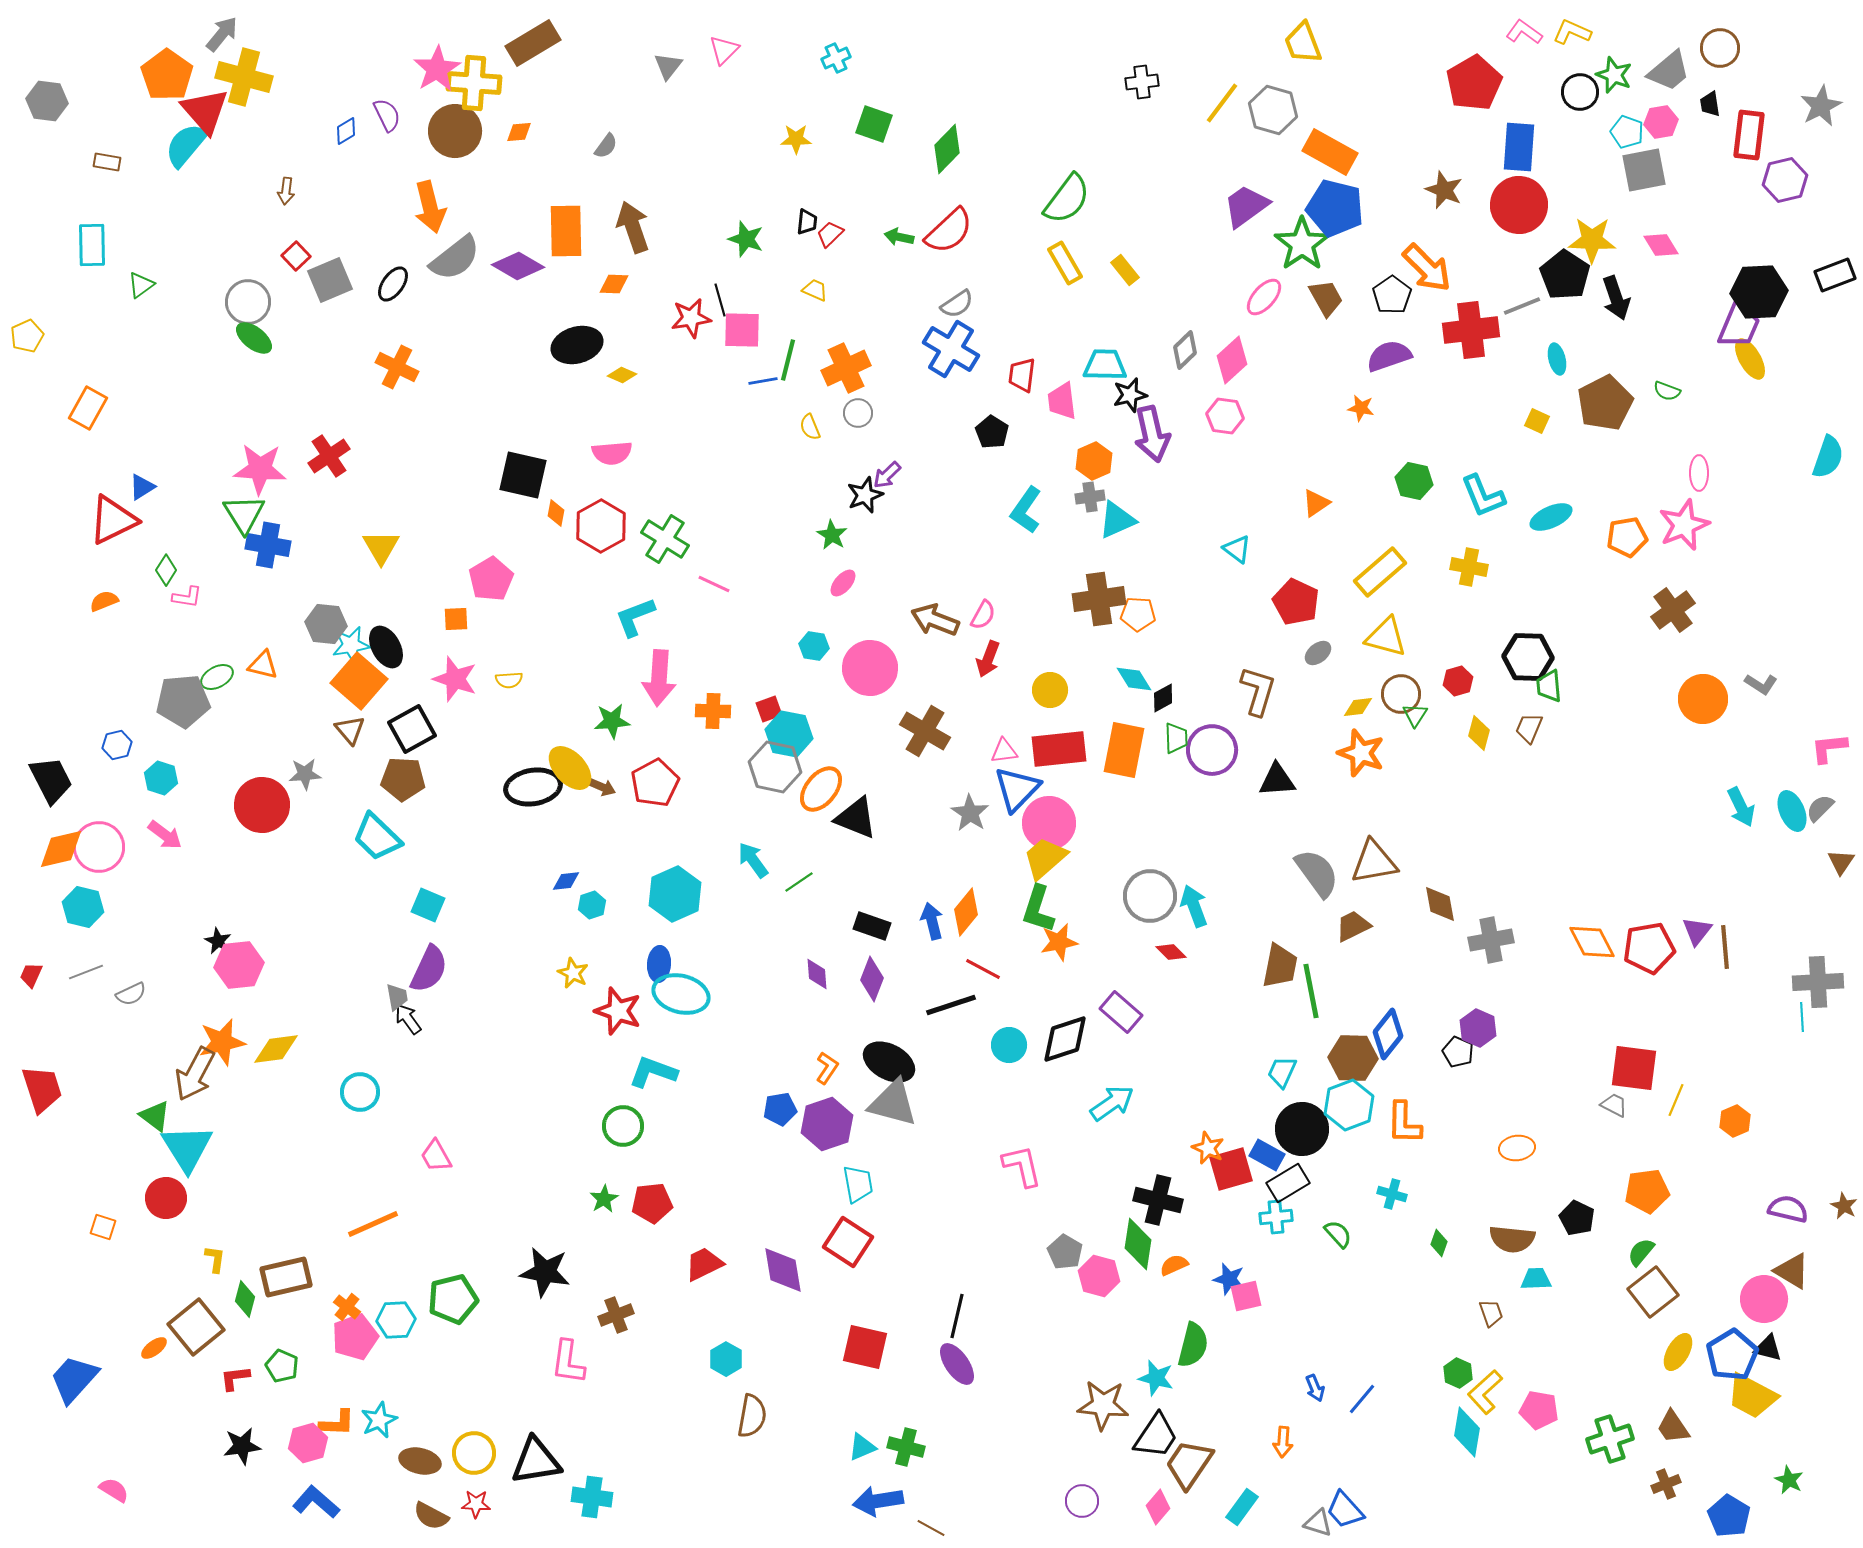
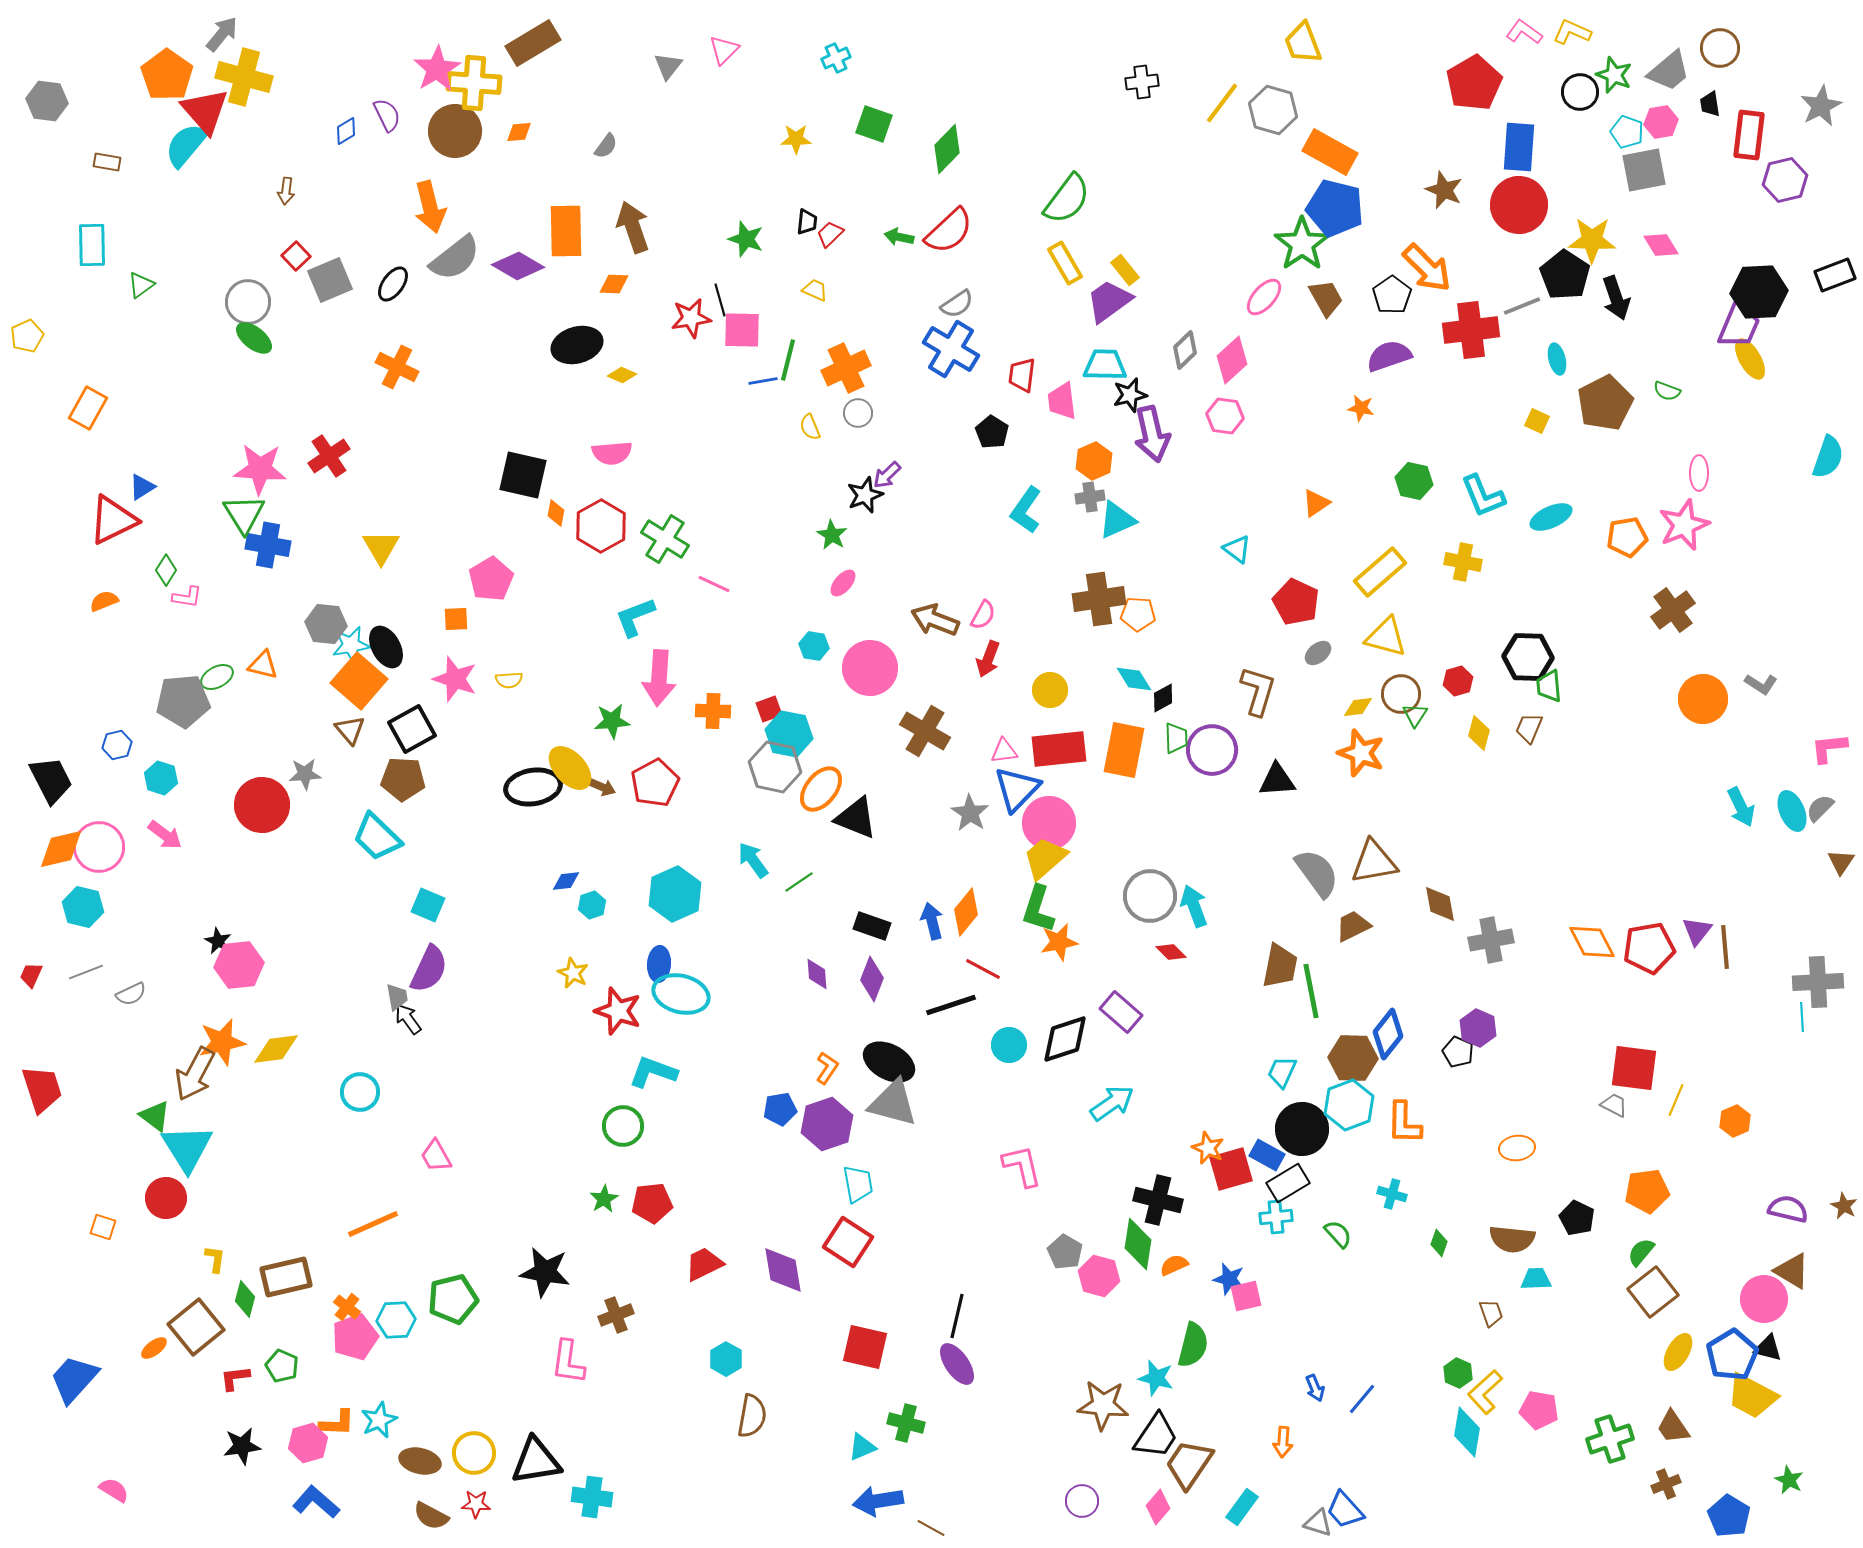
purple trapezoid at (1246, 206): moved 137 px left, 95 px down
yellow cross at (1469, 567): moved 6 px left, 5 px up
green cross at (906, 1447): moved 24 px up
